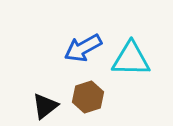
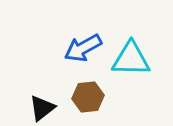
brown hexagon: rotated 12 degrees clockwise
black triangle: moved 3 px left, 2 px down
